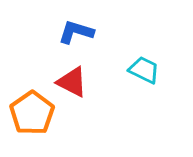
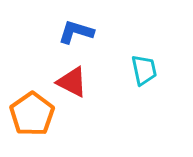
cyan trapezoid: rotated 52 degrees clockwise
orange pentagon: moved 1 px down
